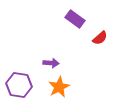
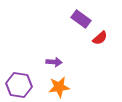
purple rectangle: moved 6 px right
purple arrow: moved 3 px right, 1 px up
orange star: rotated 20 degrees clockwise
